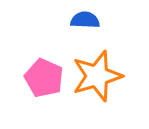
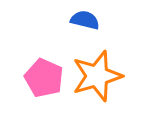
blue semicircle: rotated 12 degrees clockwise
